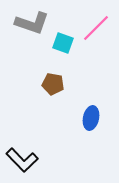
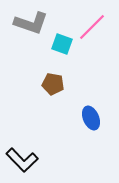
gray L-shape: moved 1 px left
pink line: moved 4 px left, 1 px up
cyan square: moved 1 px left, 1 px down
blue ellipse: rotated 35 degrees counterclockwise
